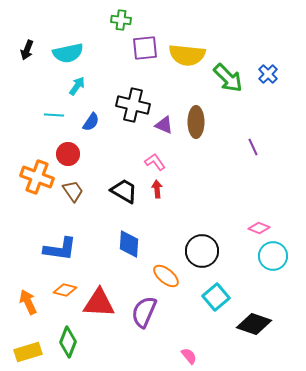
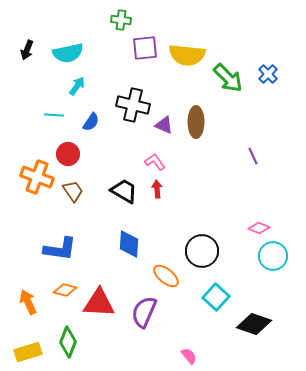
purple line: moved 9 px down
cyan square: rotated 8 degrees counterclockwise
